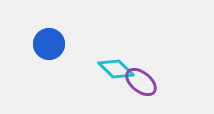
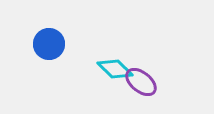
cyan diamond: moved 1 px left
